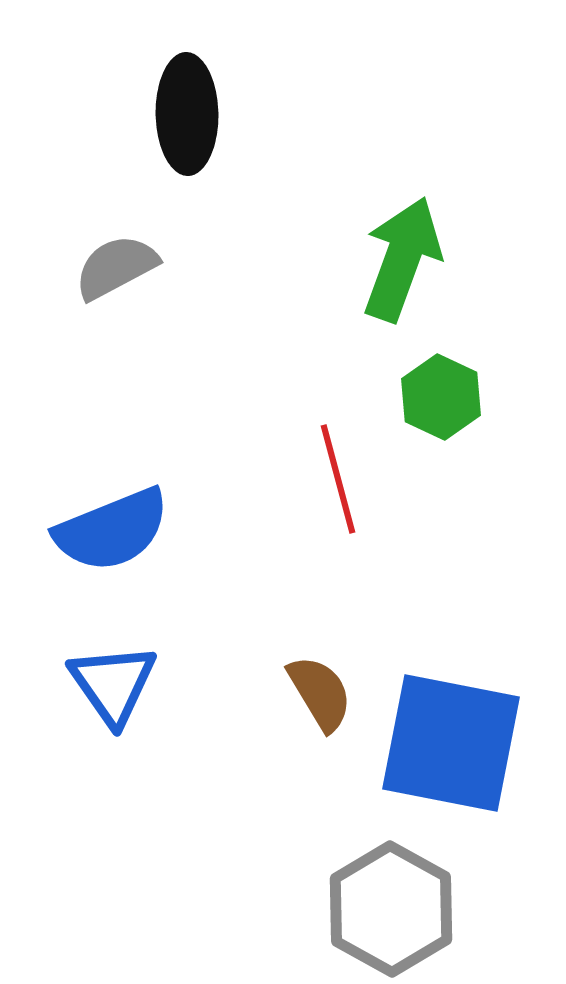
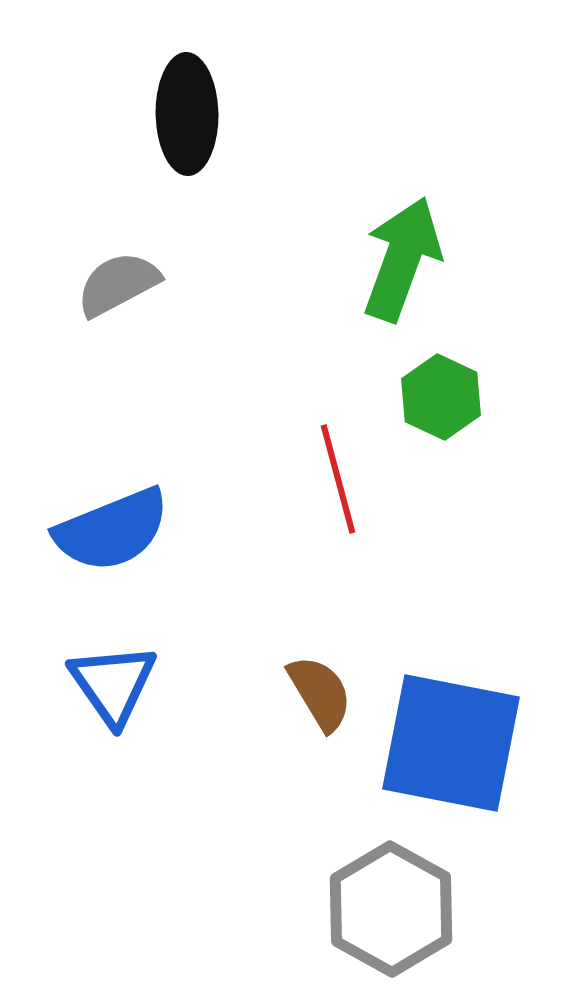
gray semicircle: moved 2 px right, 17 px down
